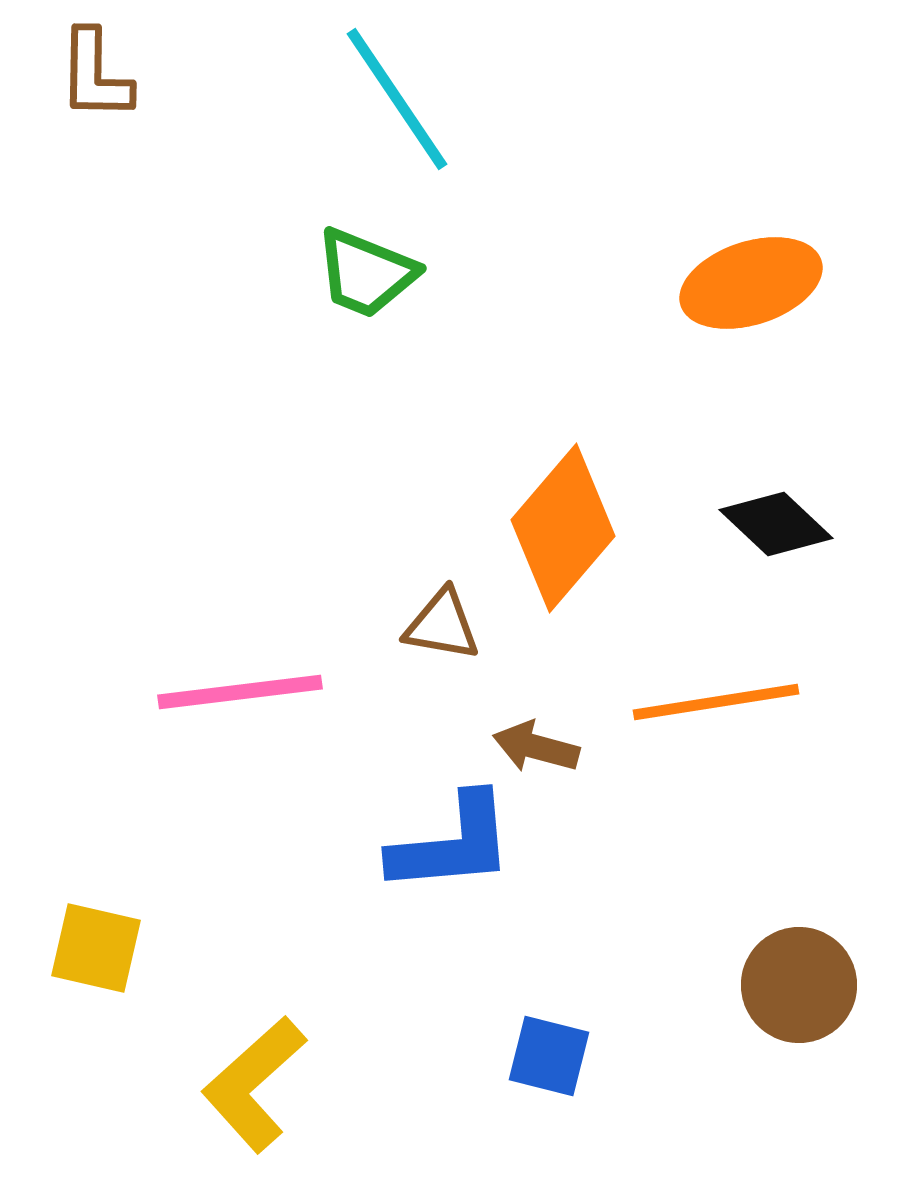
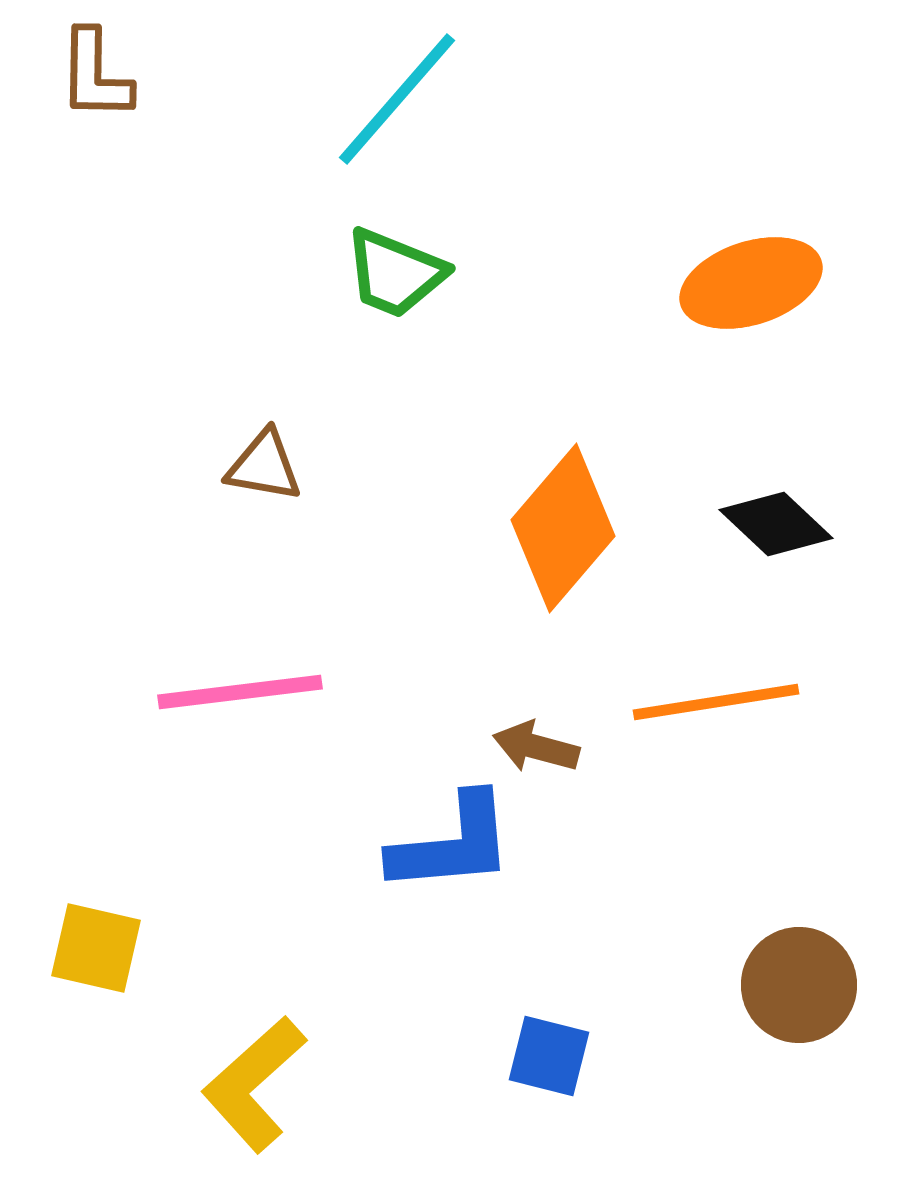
cyan line: rotated 75 degrees clockwise
green trapezoid: moved 29 px right
brown triangle: moved 178 px left, 159 px up
